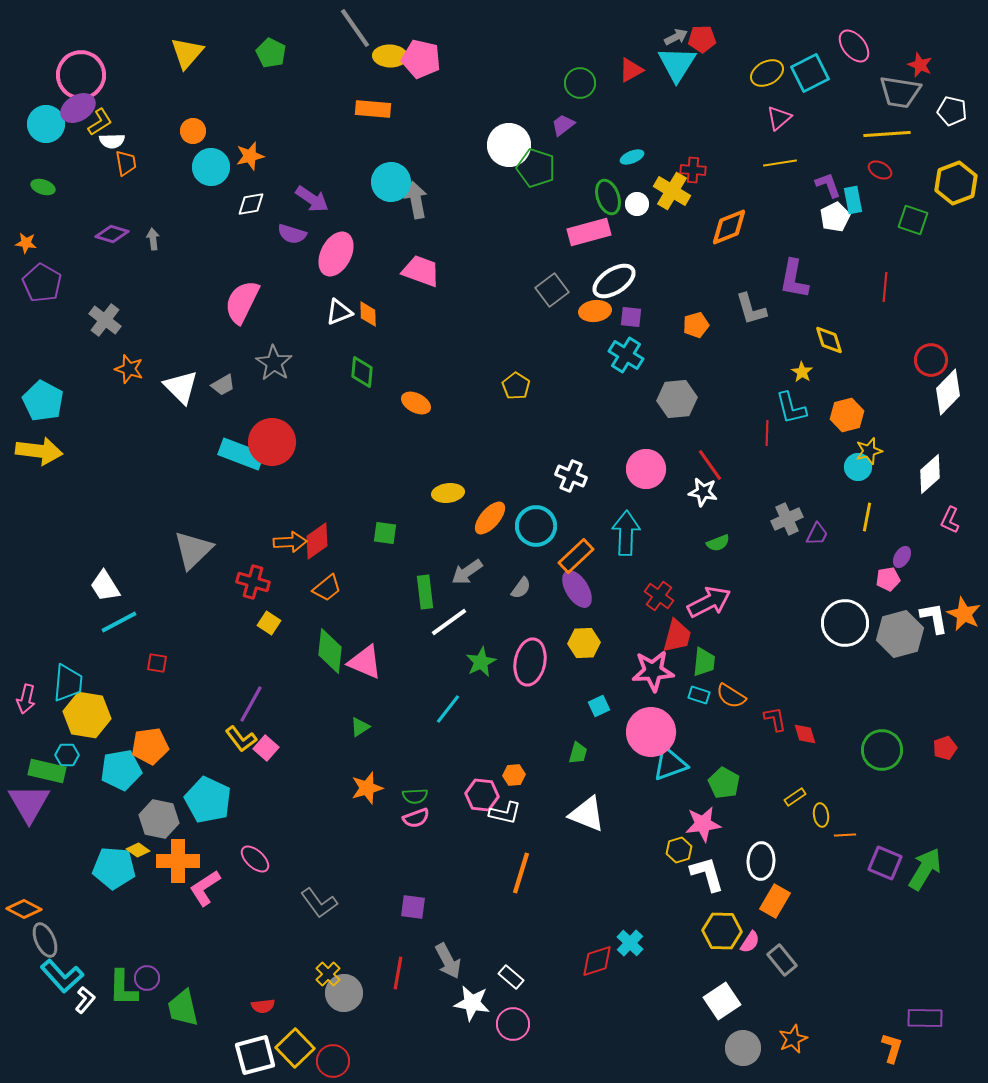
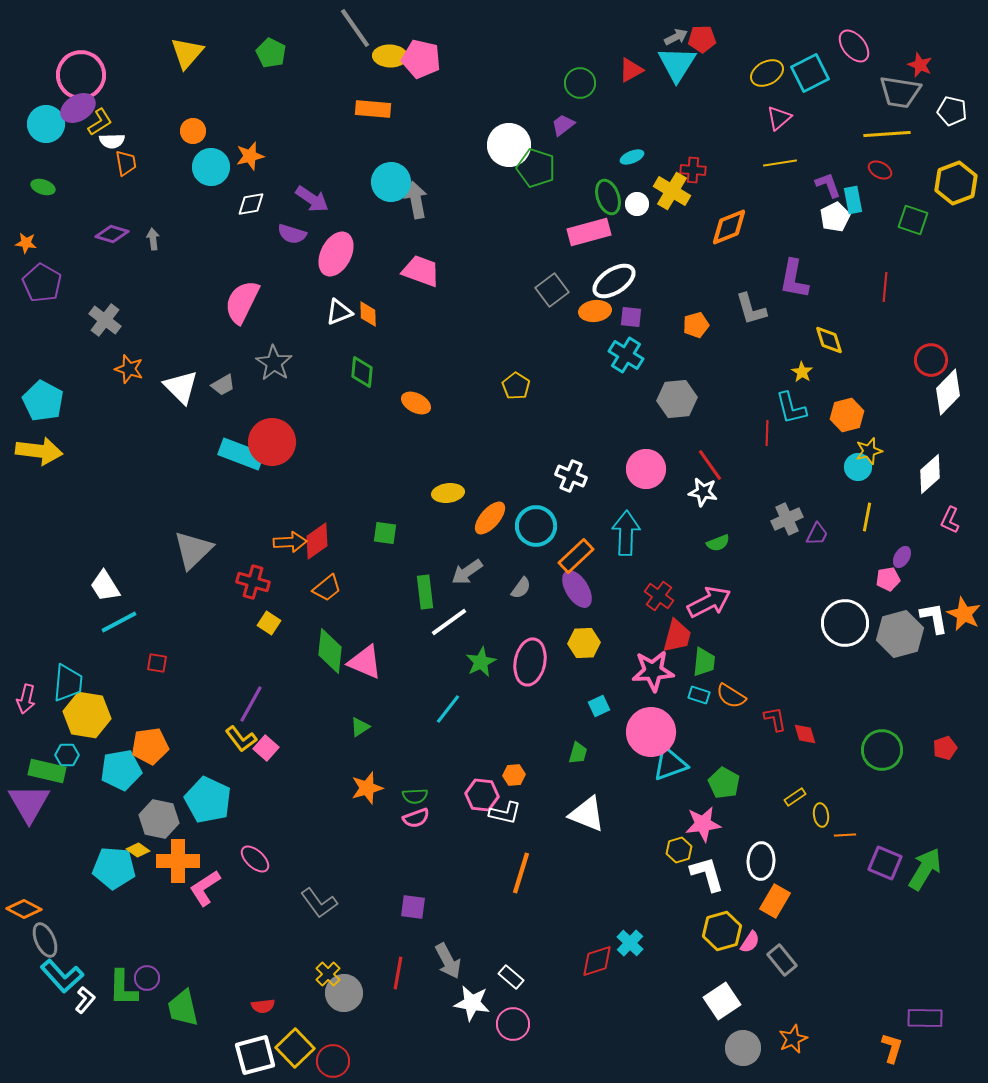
yellow hexagon at (722, 931): rotated 18 degrees counterclockwise
